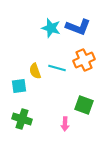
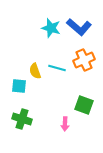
blue L-shape: moved 1 px right; rotated 20 degrees clockwise
cyan square: rotated 14 degrees clockwise
